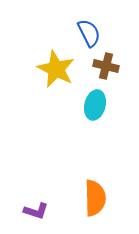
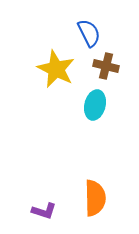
purple L-shape: moved 8 px right
